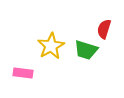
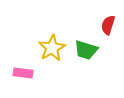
red semicircle: moved 4 px right, 4 px up
yellow star: moved 1 px right, 2 px down
